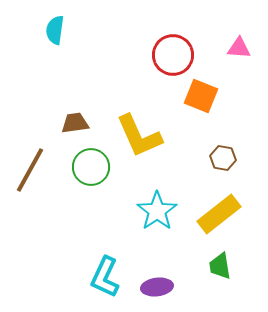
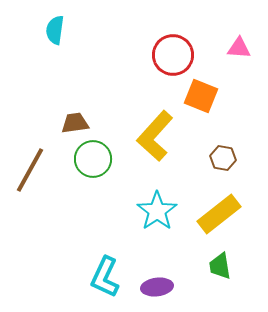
yellow L-shape: moved 16 px right; rotated 66 degrees clockwise
green circle: moved 2 px right, 8 px up
